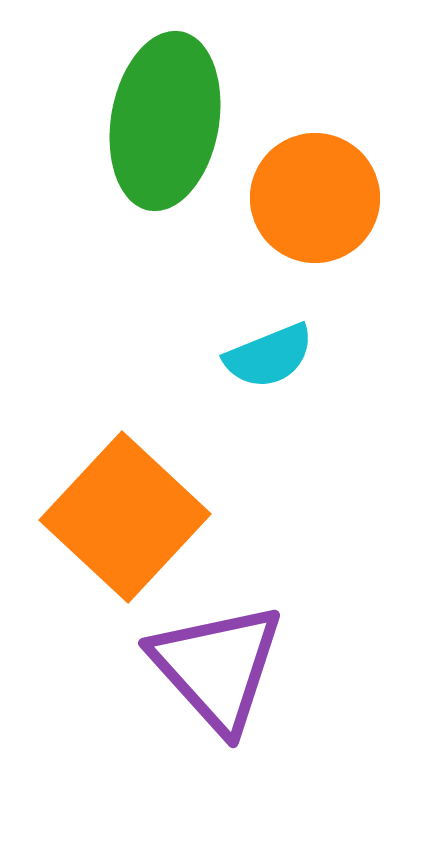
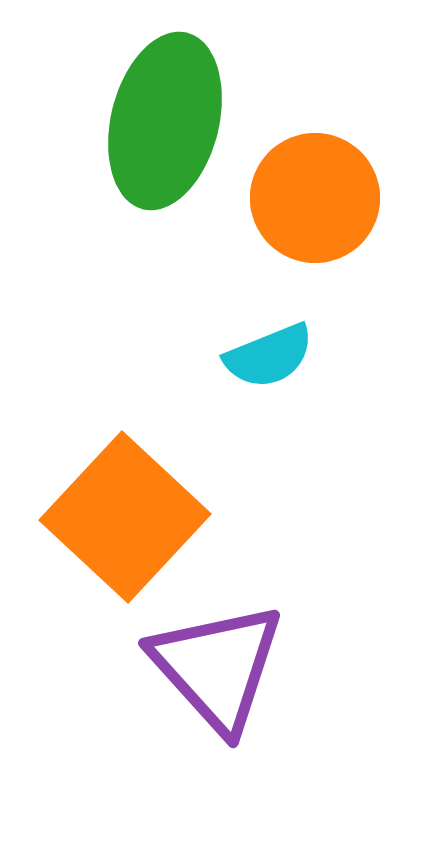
green ellipse: rotated 4 degrees clockwise
